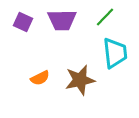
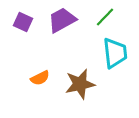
purple trapezoid: rotated 152 degrees clockwise
brown star: moved 4 px down
